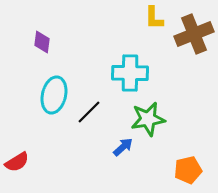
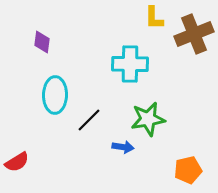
cyan cross: moved 9 px up
cyan ellipse: moved 1 px right; rotated 12 degrees counterclockwise
black line: moved 8 px down
blue arrow: rotated 50 degrees clockwise
